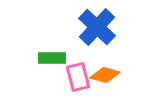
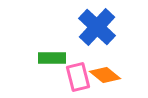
orange diamond: rotated 24 degrees clockwise
